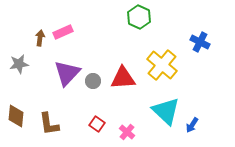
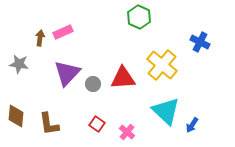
gray star: rotated 18 degrees clockwise
gray circle: moved 3 px down
